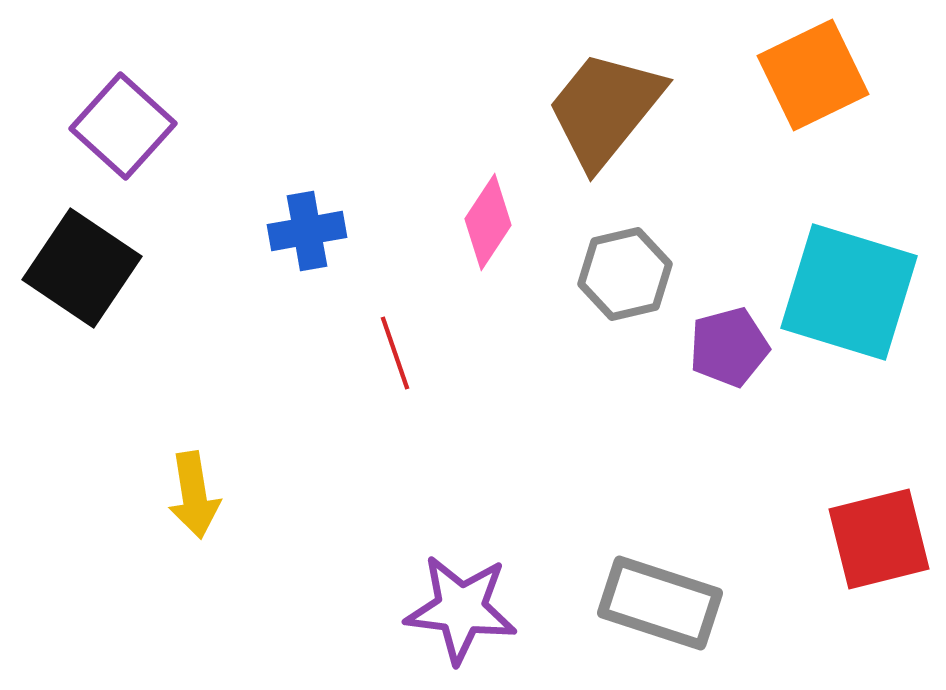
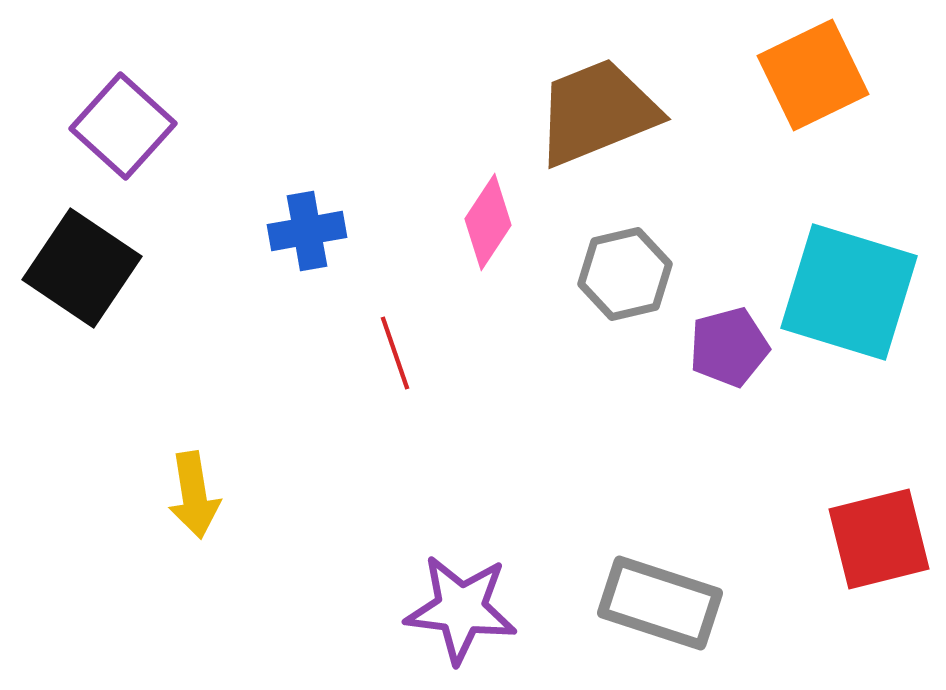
brown trapezoid: moved 8 px left, 3 px down; rotated 29 degrees clockwise
